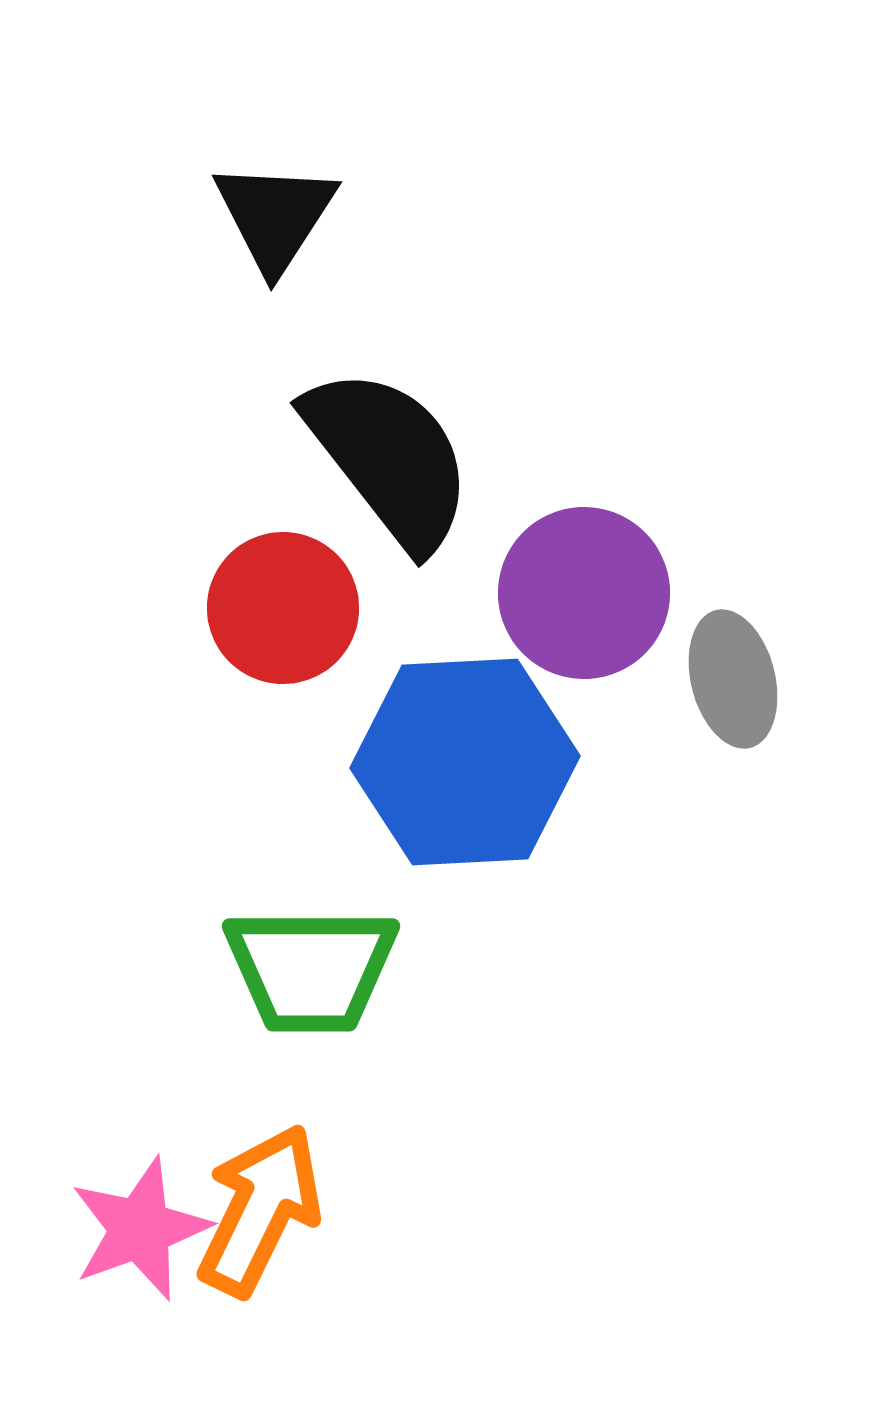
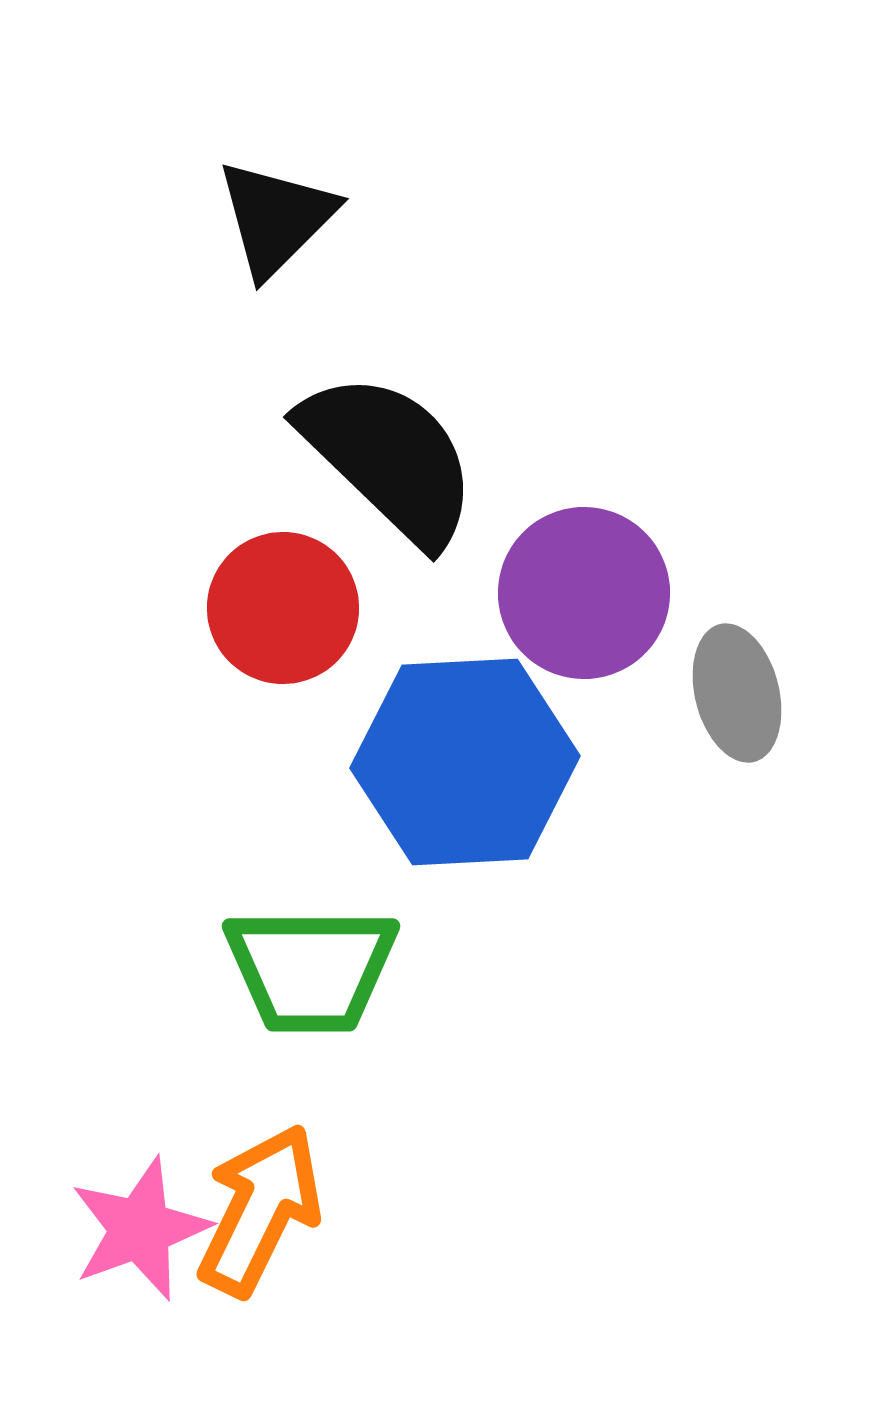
black triangle: moved 1 px right, 2 px down; rotated 12 degrees clockwise
black semicircle: rotated 8 degrees counterclockwise
gray ellipse: moved 4 px right, 14 px down
